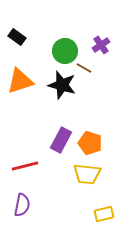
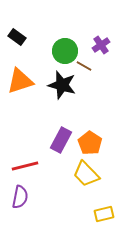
brown line: moved 2 px up
orange pentagon: rotated 15 degrees clockwise
yellow trapezoid: moved 1 px left; rotated 40 degrees clockwise
purple semicircle: moved 2 px left, 8 px up
